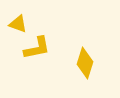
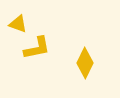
yellow diamond: rotated 8 degrees clockwise
